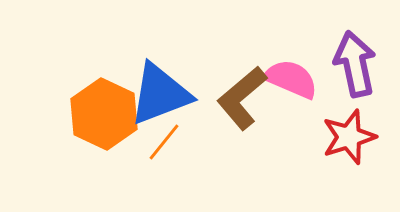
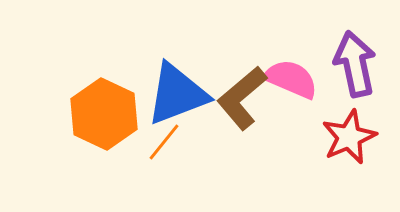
blue triangle: moved 17 px right
red star: rotated 6 degrees counterclockwise
